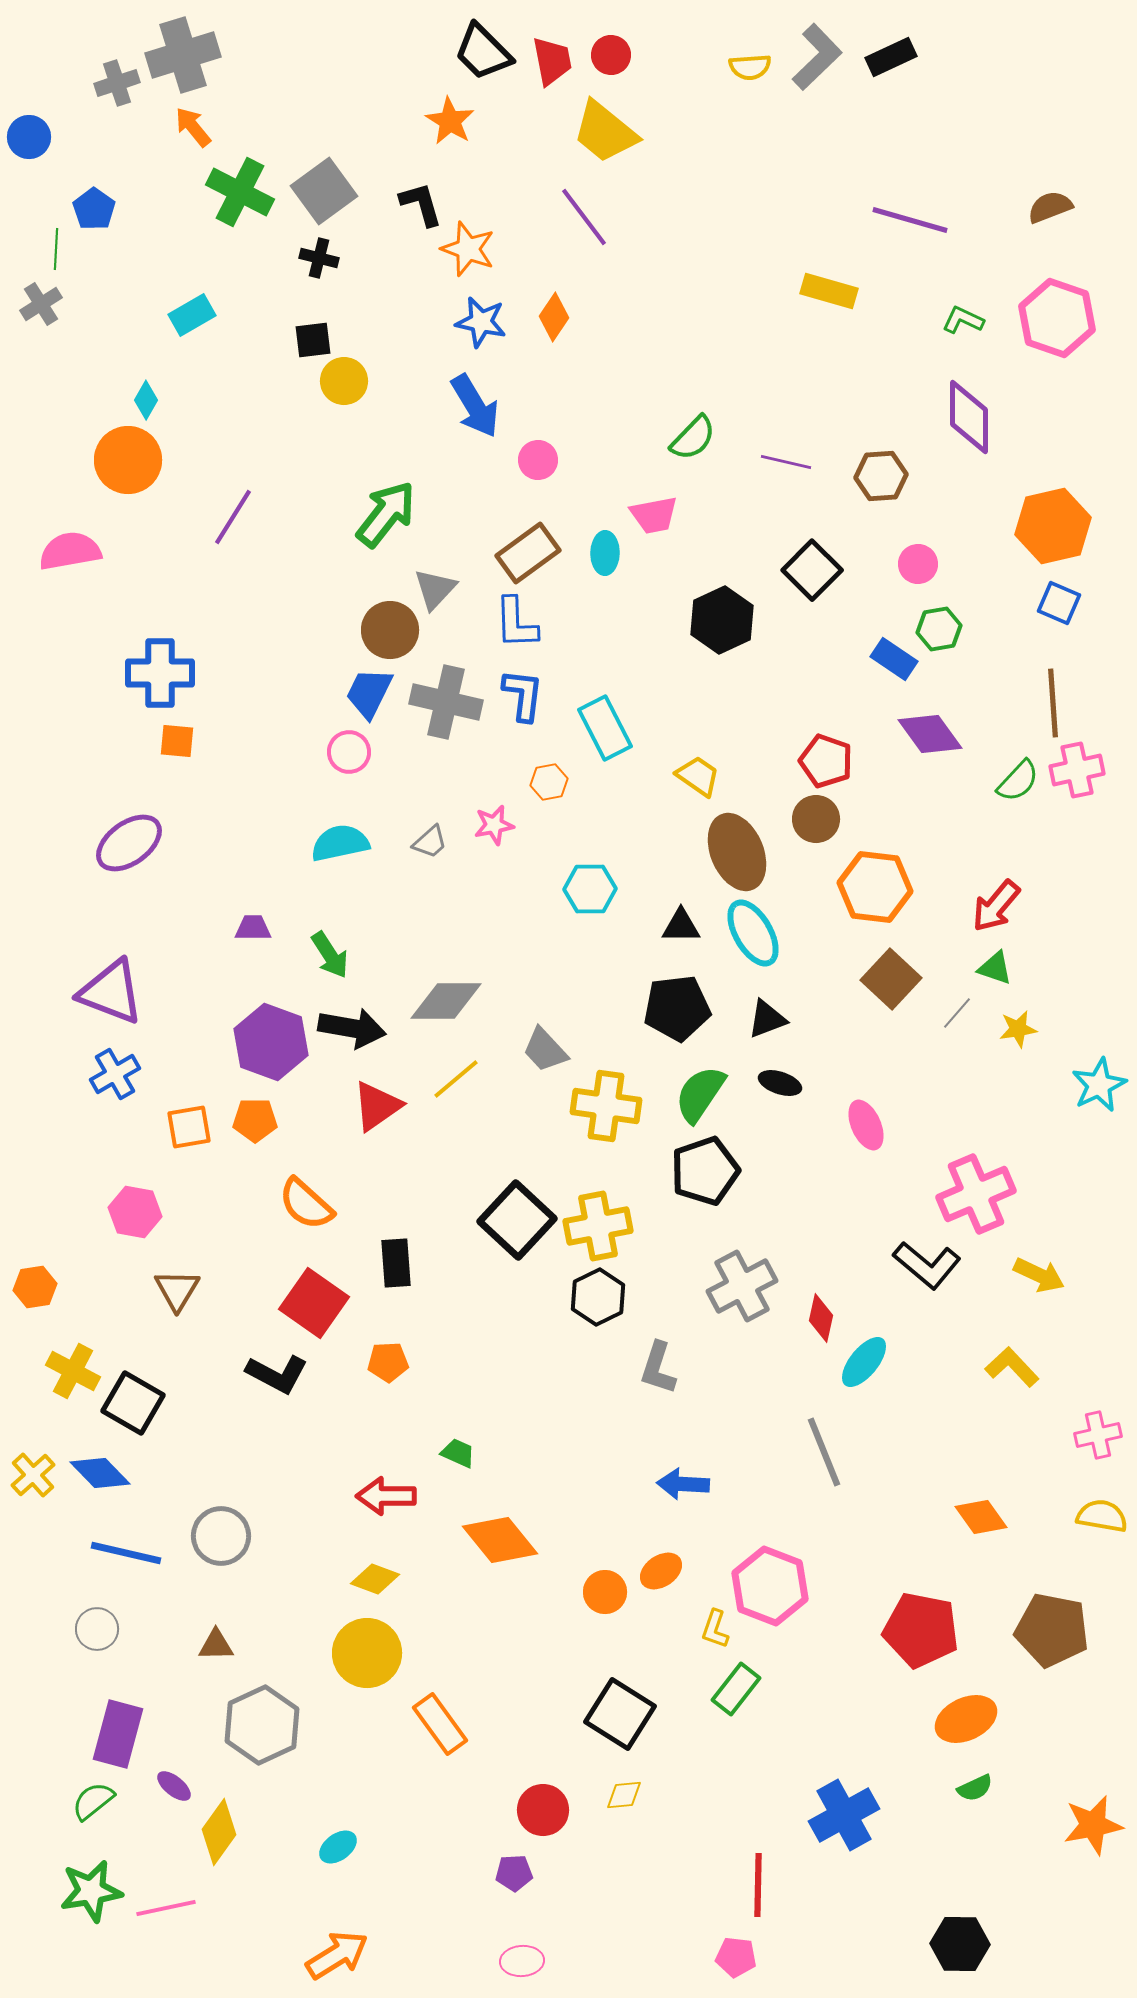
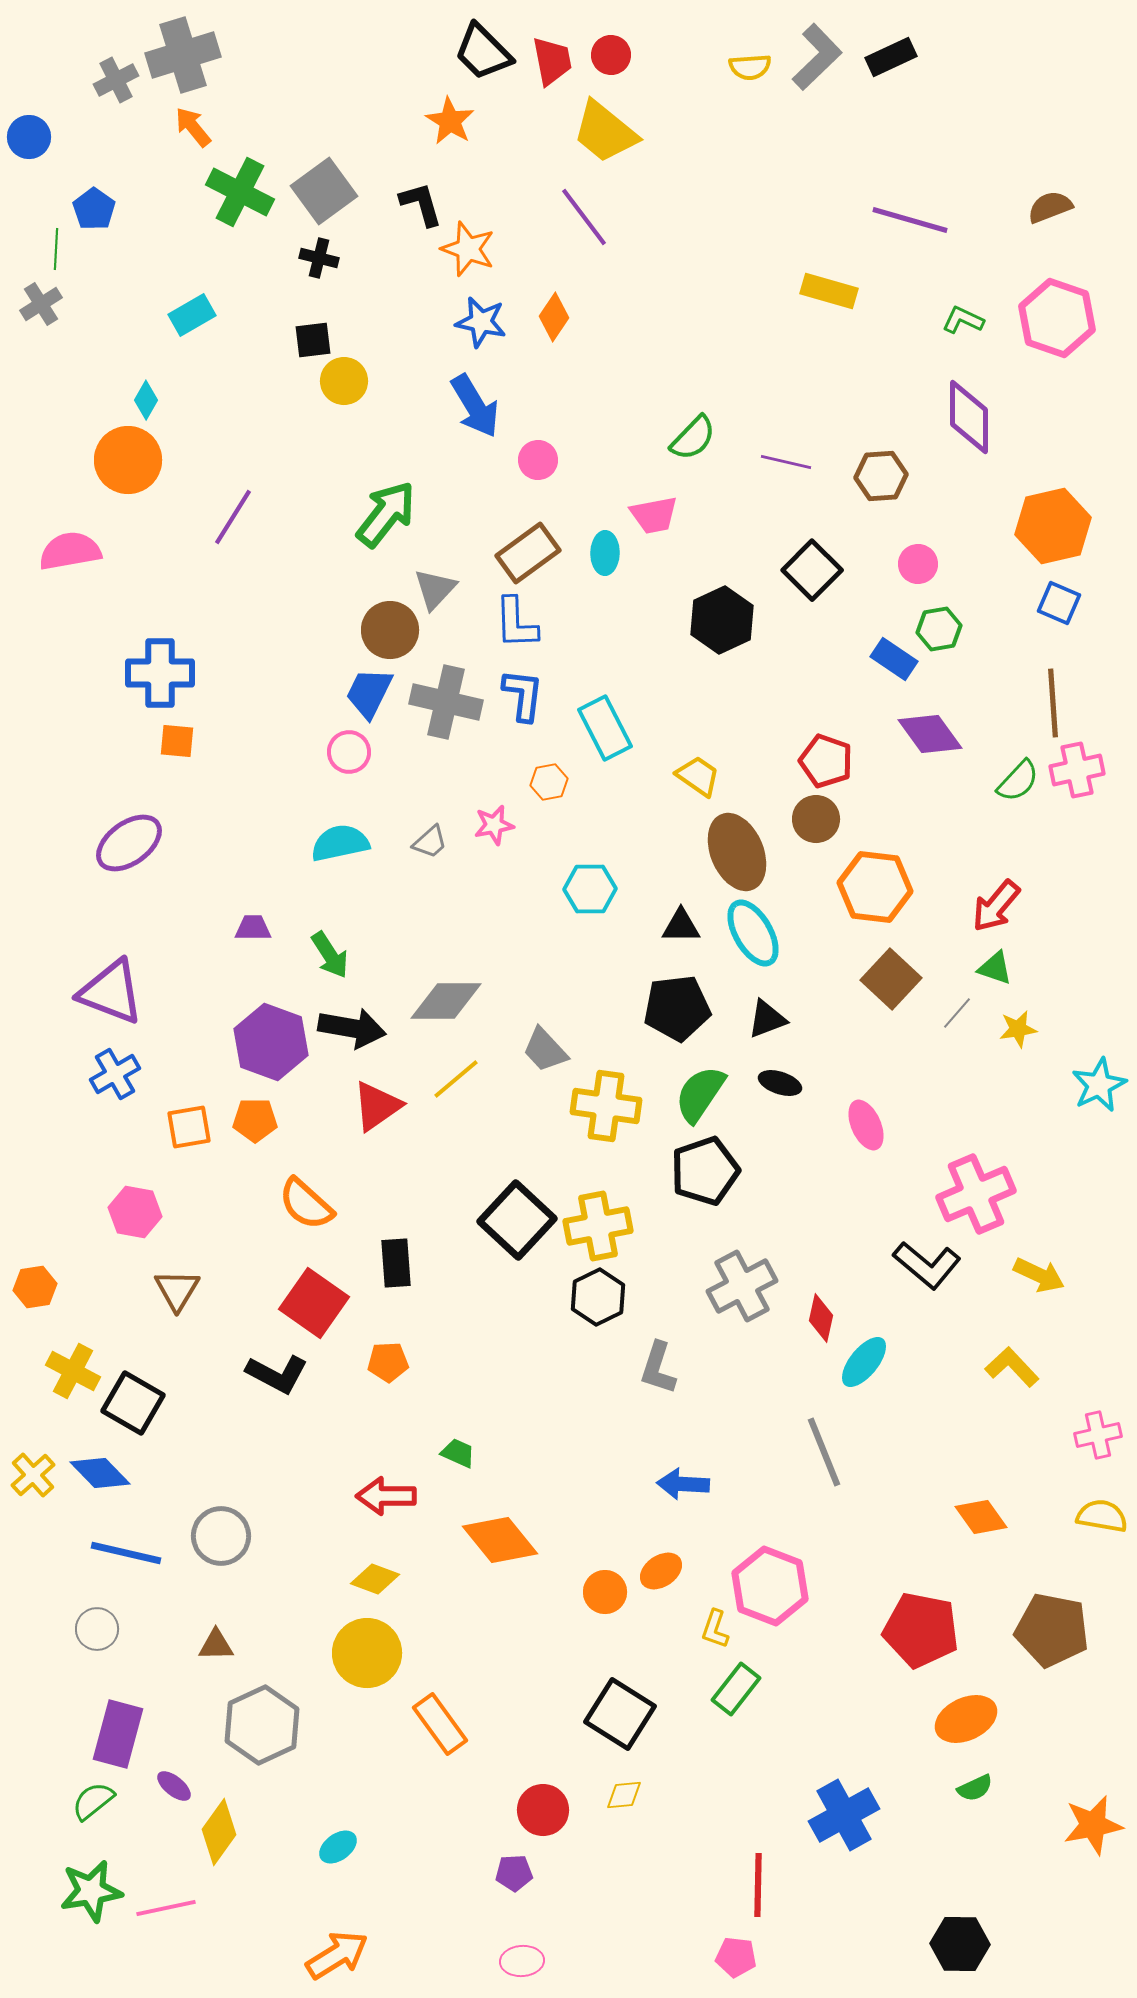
gray cross at (117, 83): moved 1 px left, 3 px up; rotated 9 degrees counterclockwise
